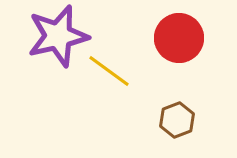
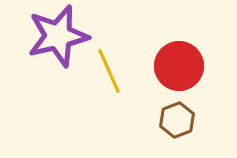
red circle: moved 28 px down
yellow line: rotated 30 degrees clockwise
